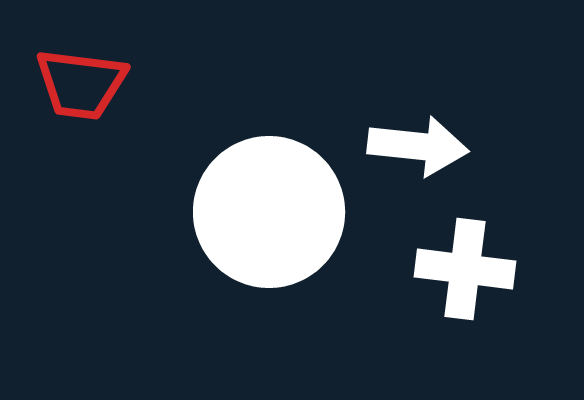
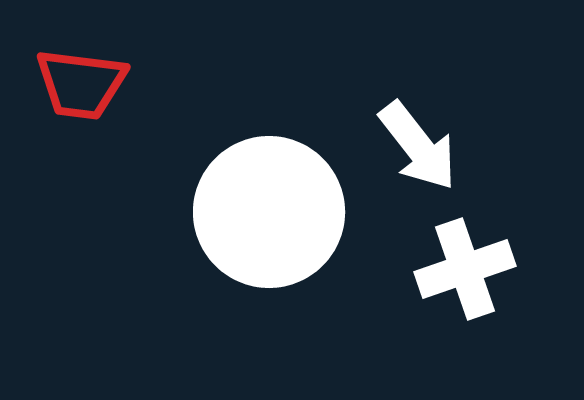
white arrow: rotated 46 degrees clockwise
white cross: rotated 26 degrees counterclockwise
